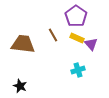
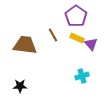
brown trapezoid: moved 2 px right, 1 px down
cyan cross: moved 4 px right, 6 px down
black star: rotated 24 degrees counterclockwise
